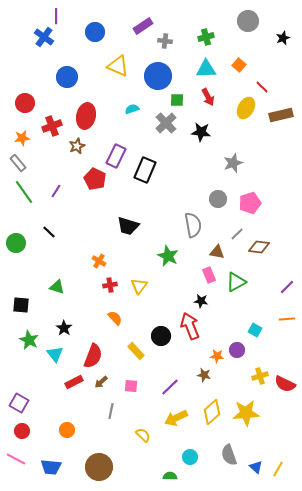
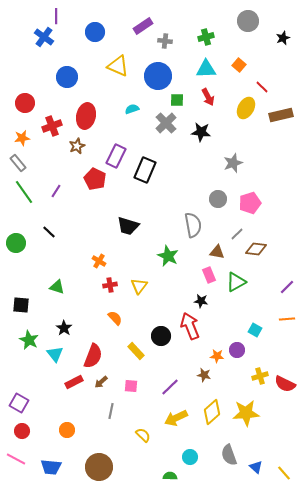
brown diamond at (259, 247): moved 3 px left, 2 px down
yellow line at (278, 469): moved 6 px right, 4 px down; rotated 70 degrees counterclockwise
